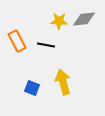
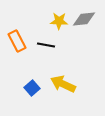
yellow arrow: moved 2 px down; rotated 50 degrees counterclockwise
blue square: rotated 28 degrees clockwise
